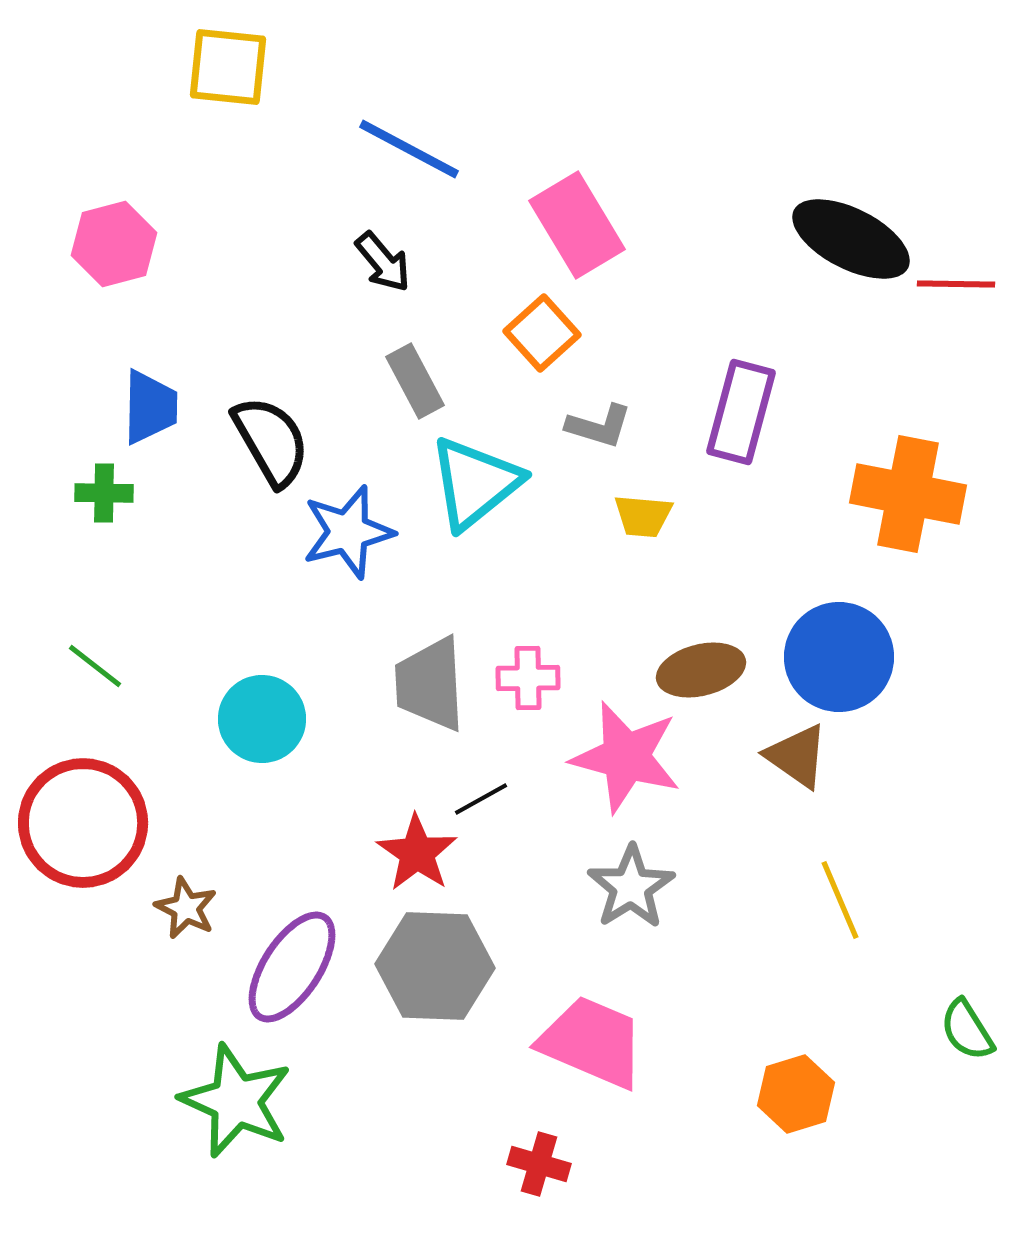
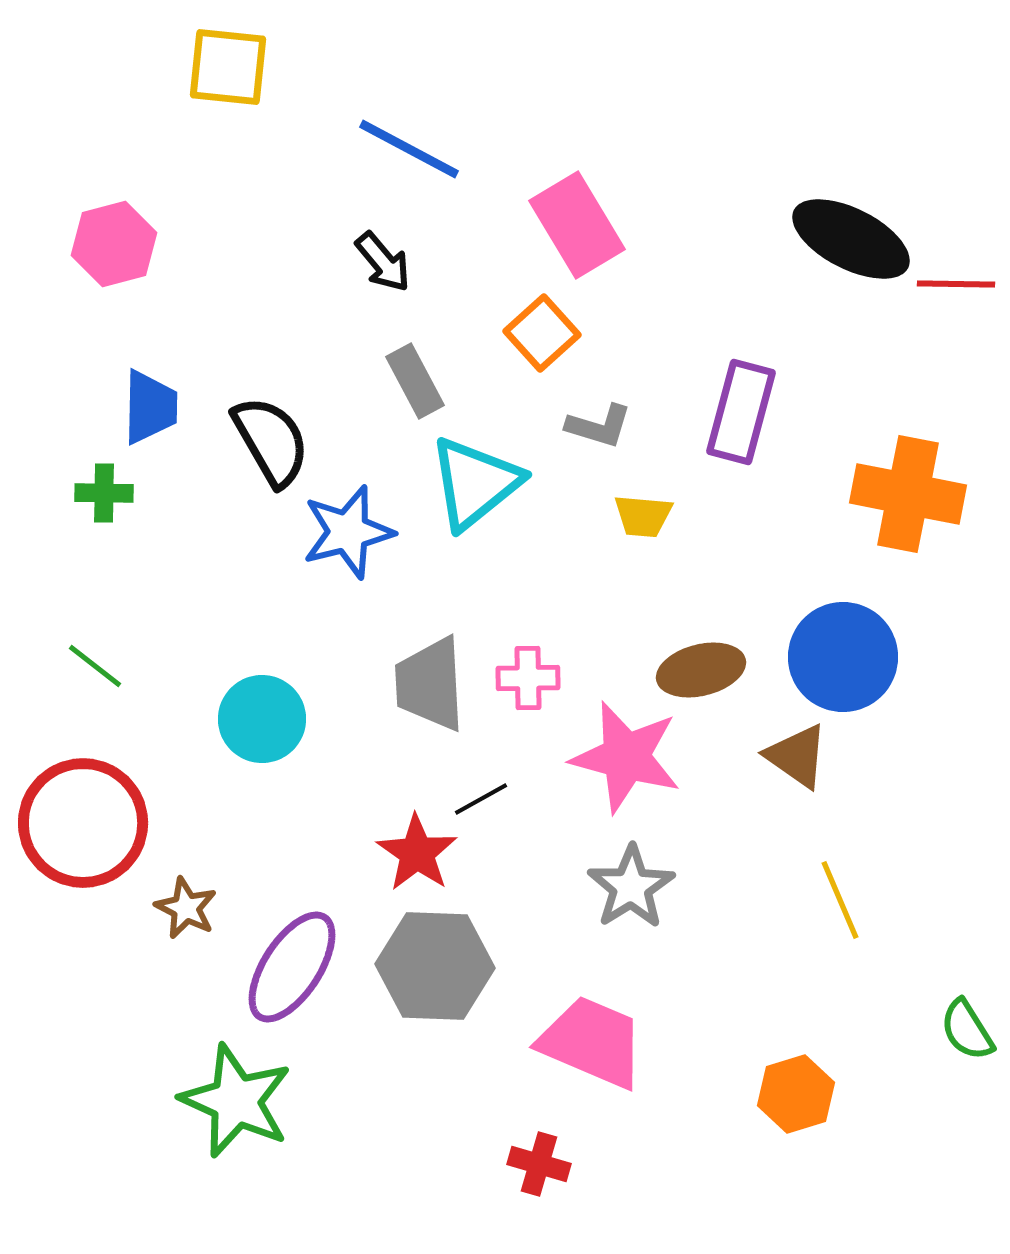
blue circle: moved 4 px right
